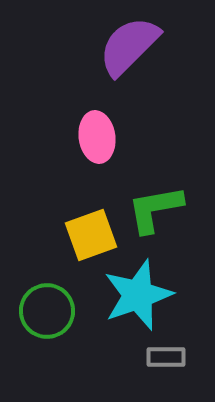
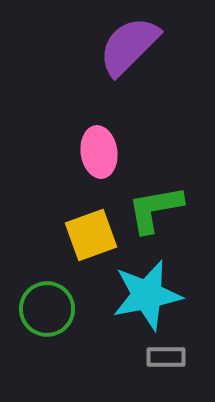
pink ellipse: moved 2 px right, 15 px down
cyan star: moved 9 px right; rotated 8 degrees clockwise
green circle: moved 2 px up
